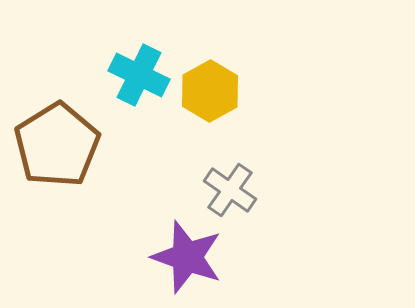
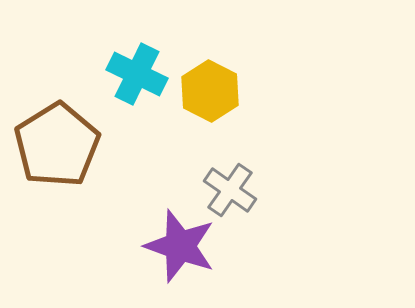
cyan cross: moved 2 px left, 1 px up
yellow hexagon: rotated 4 degrees counterclockwise
purple star: moved 7 px left, 11 px up
